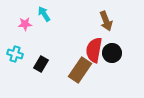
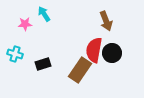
black rectangle: moved 2 px right; rotated 42 degrees clockwise
